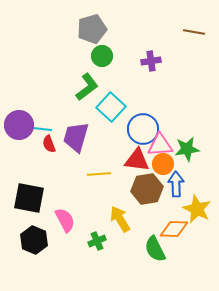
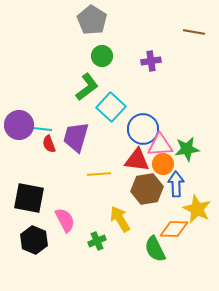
gray pentagon: moved 9 px up; rotated 24 degrees counterclockwise
